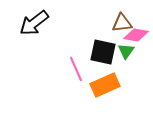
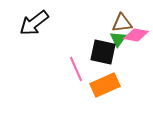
green triangle: moved 8 px left, 12 px up
